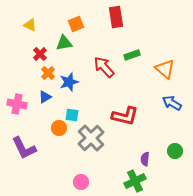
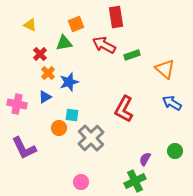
red arrow: moved 22 px up; rotated 20 degrees counterclockwise
red L-shape: moved 1 px left, 7 px up; rotated 104 degrees clockwise
purple semicircle: rotated 24 degrees clockwise
